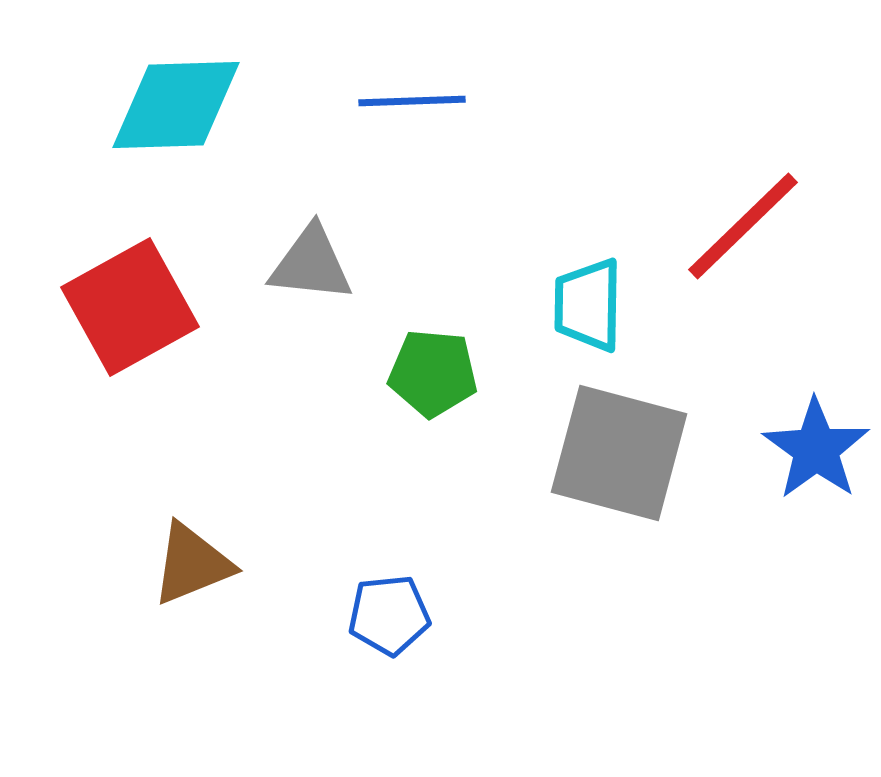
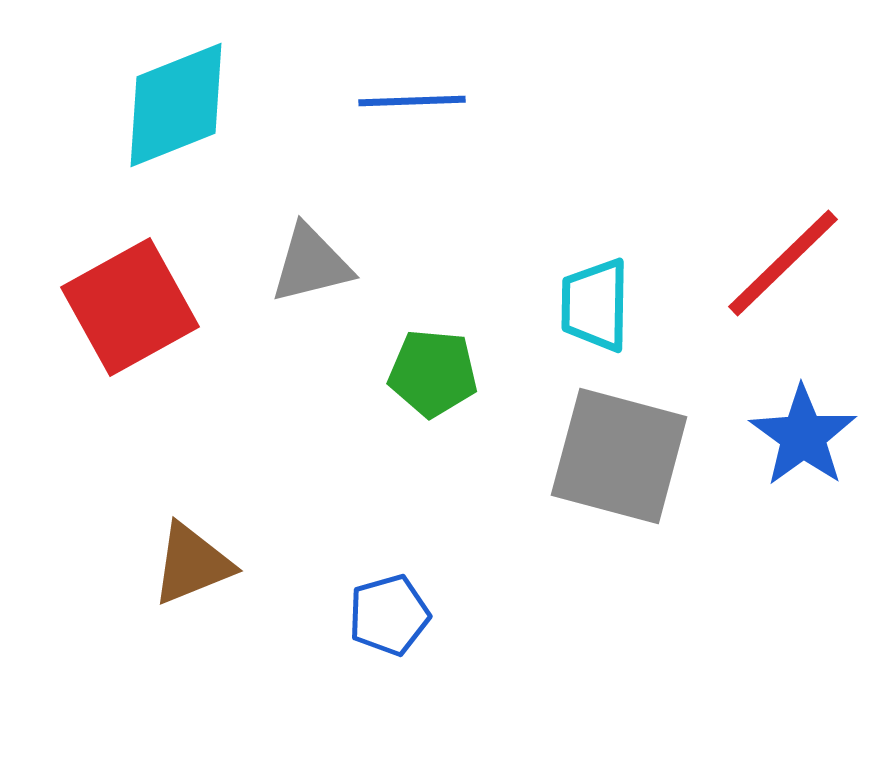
cyan diamond: rotated 20 degrees counterclockwise
red line: moved 40 px right, 37 px down
gray triangle: rotated 20 degrees counterclockwise
cyan trapezoid: moved 7 px right
blue star: moved 13 px left, 13 px up
gray square: moved 3 px down
blue pentagon: rotated 10 degrees counterclockwise
